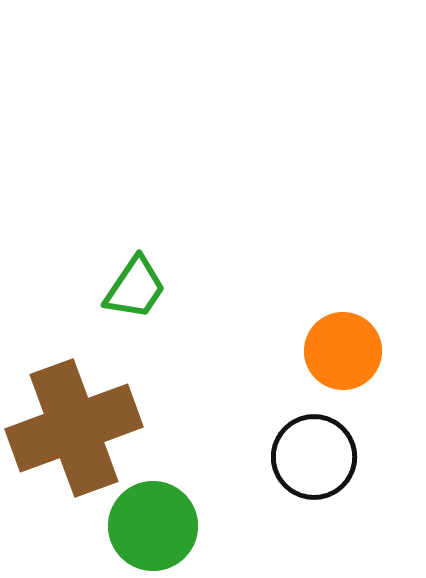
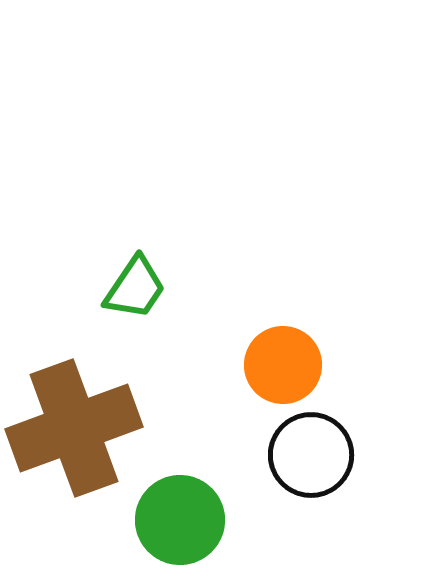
orange circle: moved 60 px left, 14 px down
black circle: moved 3 px left, 2 px up
green circle: moved 27 px right, 6 px up
